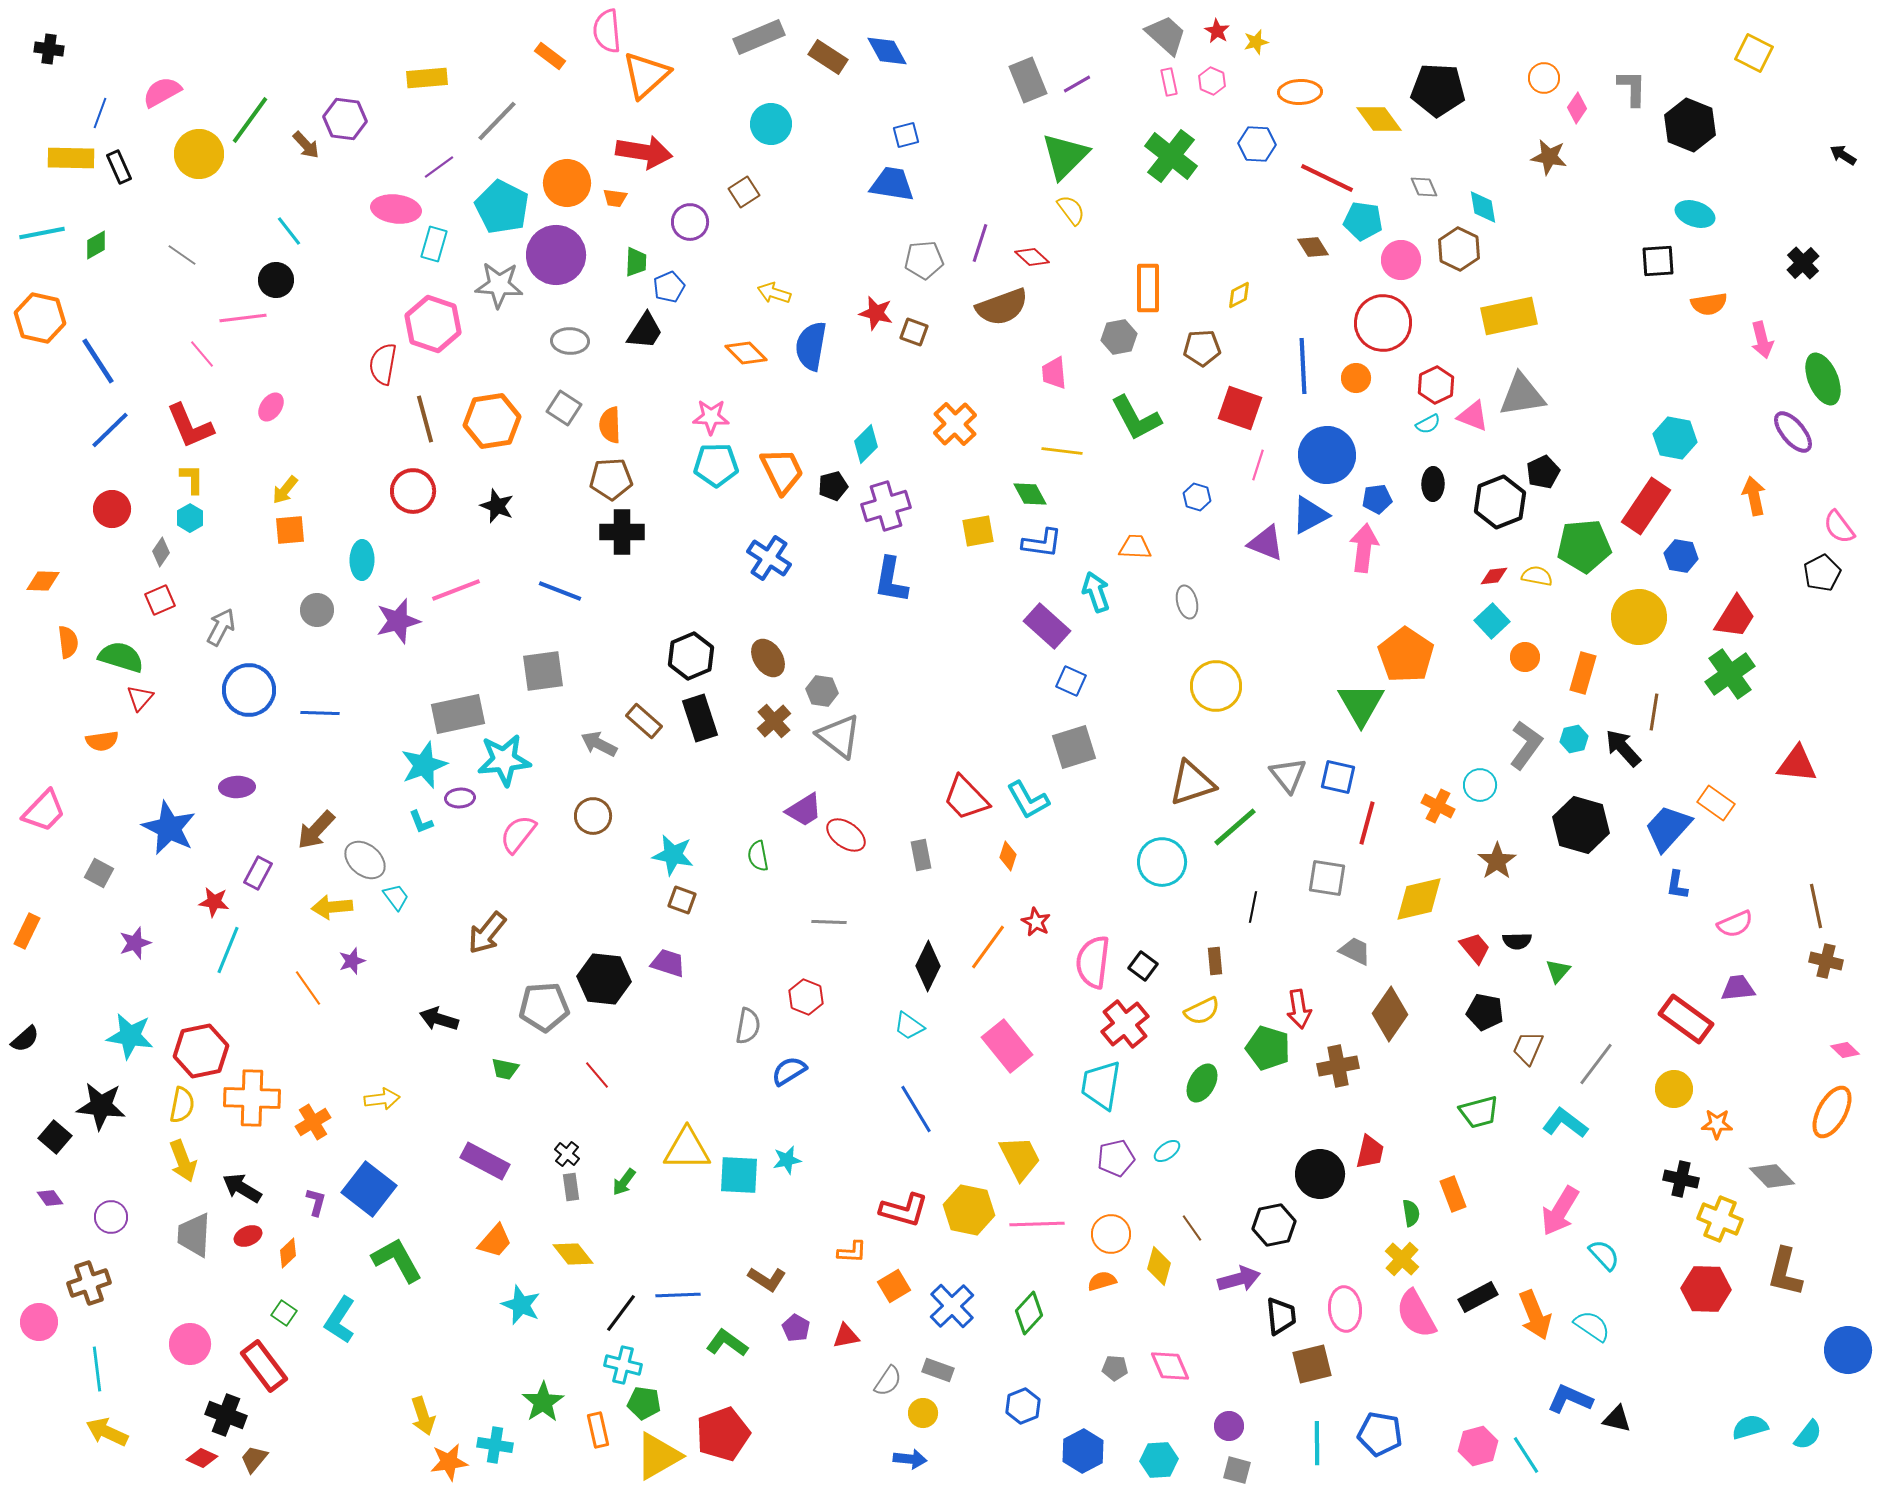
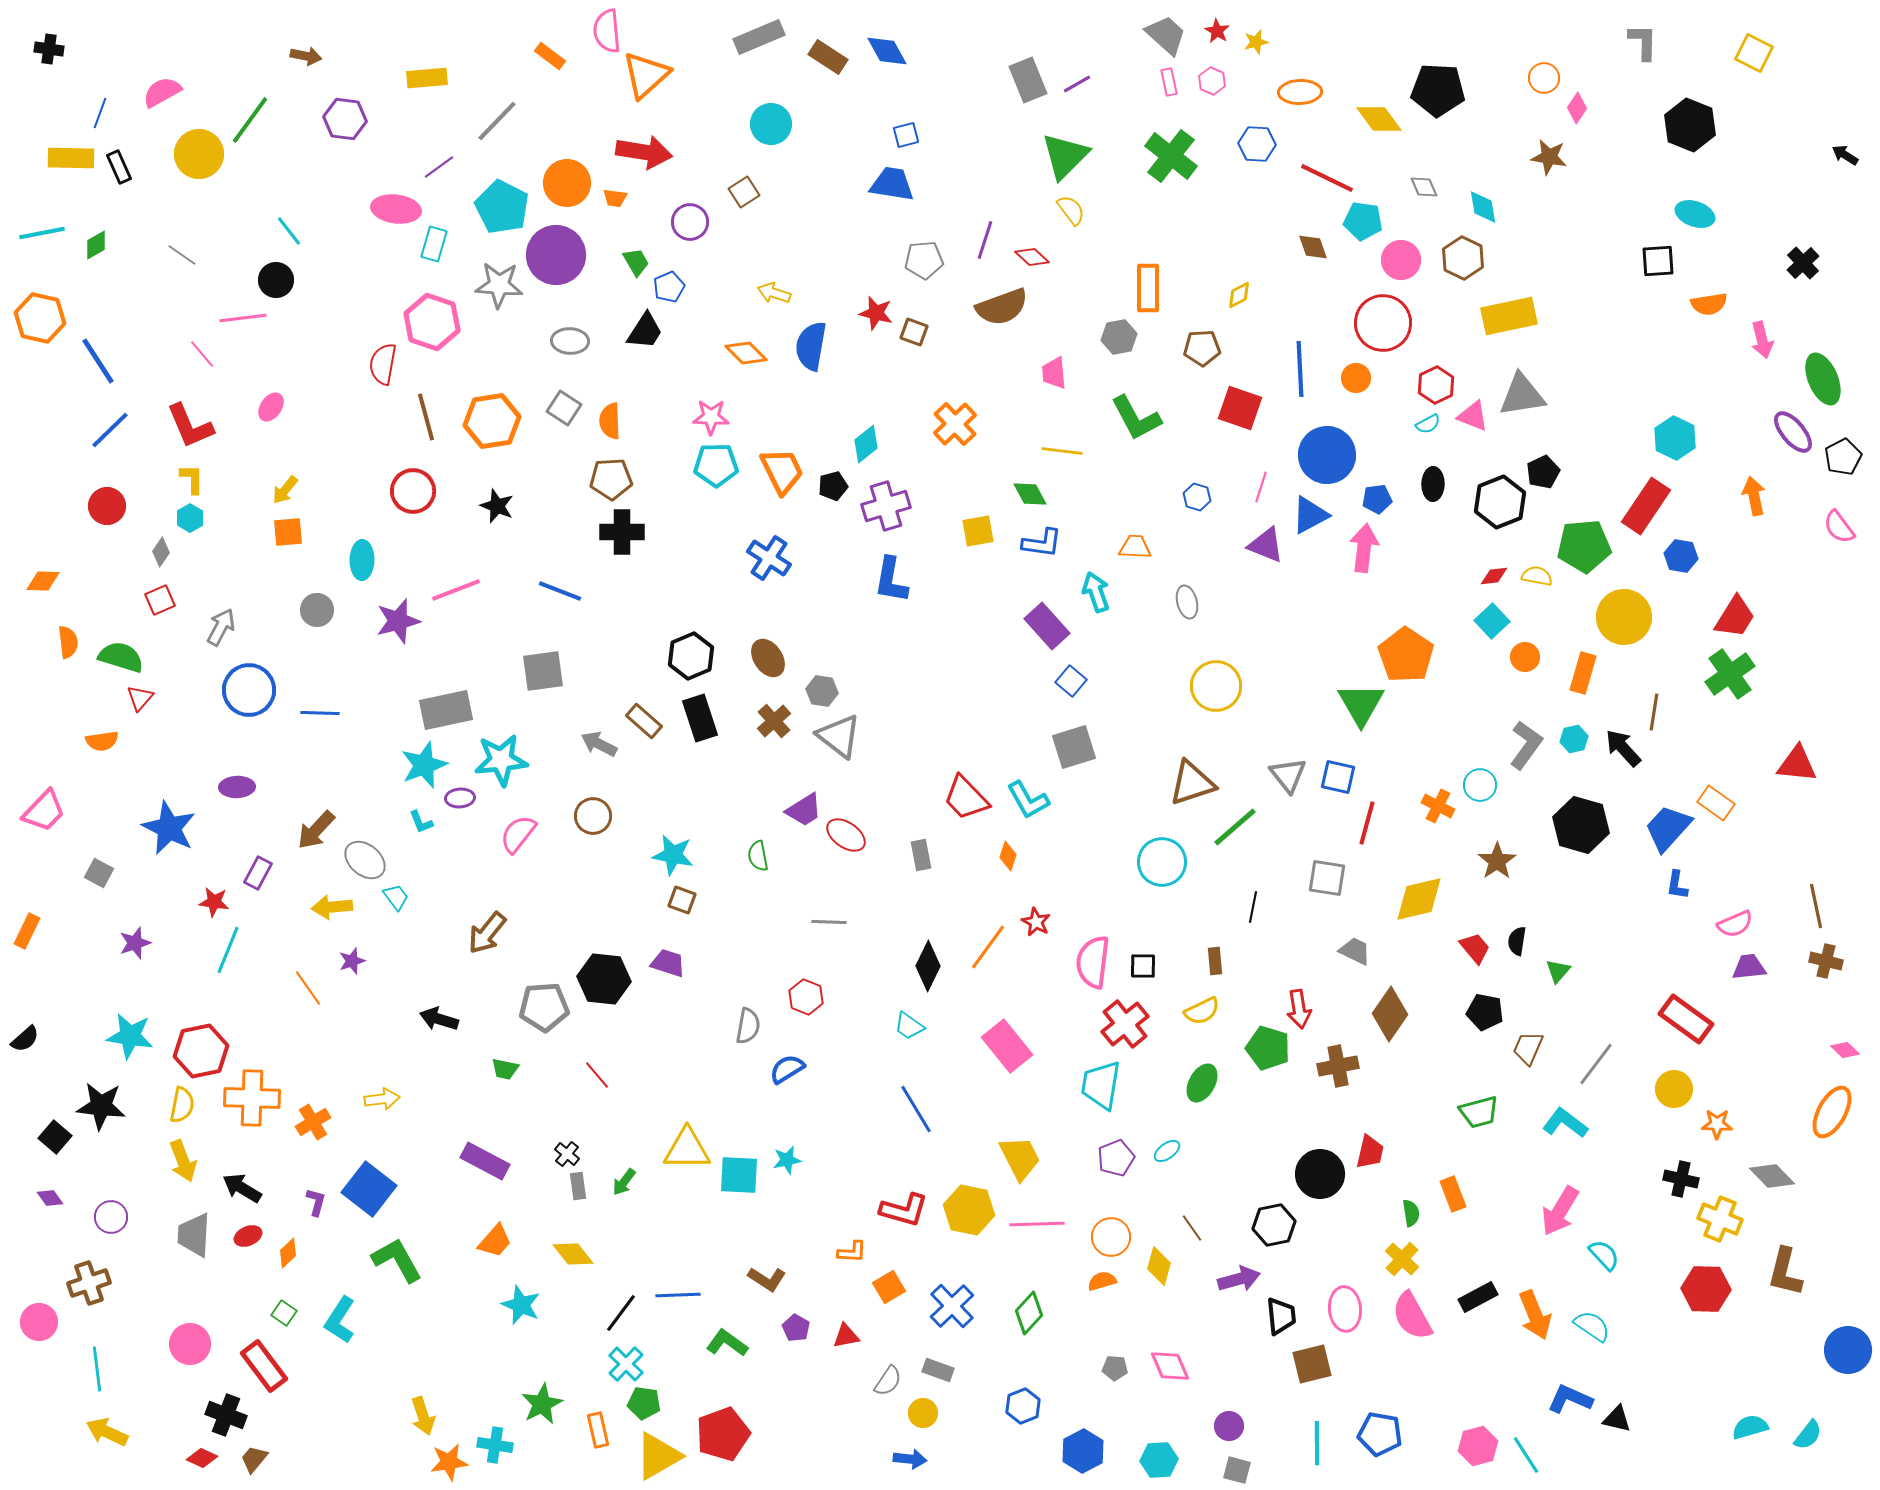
gray L-shape at (1632, 88): moved 11 px right, 46 px up
brown arrow at (306, 145): moved 89 px up; rotated 36 degrees counterclockwise
black arrow at (1843, 155): moved 2 px right
purple line at (980, 243): moved 5 px right, 3 px up
brown diamond at (1313, 247): rotated 12 degrees clockwise
brown hexagon at (1459, 249): moved 4 px right, 9 px down
green trapezoid at (636, 262): rotated 32 degrees counterclockwise
pink hexagon at (433, 324): moved 1 px left, 2 px up
blue line at (1303, 366): moved 3 px left, 3 px down
brown line at (425, 419): moved 1 px right, 2 px up
orange semicircle at (610, 425): moved 4 px up
cyan hexagon at (1675, 438): rotated 15 degrees clockwise
cyan diamond at (866, 444): rotated 6 degrees clockwise
pink line at (1258, 465): moved 3 px right, 22 px down
red circle at (112, 509): moved 5 px left, 3 px up
orange square at (290, 530): moved 2 px left, 2 px down
purple triangle at (1266, 543): moved 2 px down
black pentagon at (1822, 573): moved 21 px right, 116 px up
yellow circle at (1639, 617): moved 15 px left
purple rectangle at (1047, 626): rotated 6 degrees clockwise
blue square at (1071, 681): rotated 16 degrees clockwise
gray rectangle at (458, 714): moved 12 px left, 4 px up
cyan star at (504, 760): moved 3 px left
black semicircle at (1517, 941): rotated 100 degrees clockwise
black square at (1143, 966): rotated 36 degrees counterclockwise
purple trapezoid at (1738, 988): moved 11 px right, 21 px up
blue semicircle at (789, 1071): moved 2 px left, 2 px up
purple pentagon at (1116, 1158): rotated 9 degrees counterclockwise
gray rectangle at (571, 1187): moved 7 px right, 1 px up
orange circle at (1111, 1234): moved 3 px down
orange square at (894, 1286): moved 5 px left, 1 px down
pink semicircle at (1416, 1314): moved 4 px left, 2 px down
cyan cross at (623, 1365): moved 3 px right, 1 px up; rotated 30 degrees clockwise
green star at (543, 1402): moved 1 px left, 2 px down; rotated 6 degrees clockwise
